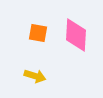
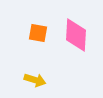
yellow arrow: moved 4 px down
